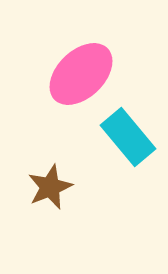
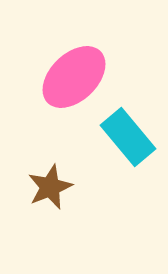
pink ellipse: moved 7 px left, 3 px down
